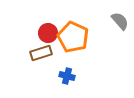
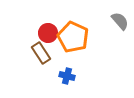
brown rectangle: rotated 75 degrees clockwise
